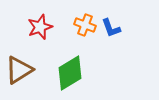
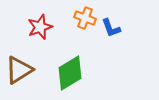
orange cross: moved 7 px up
